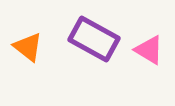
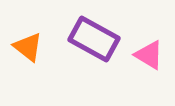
pink triangle: moved 5 px down
